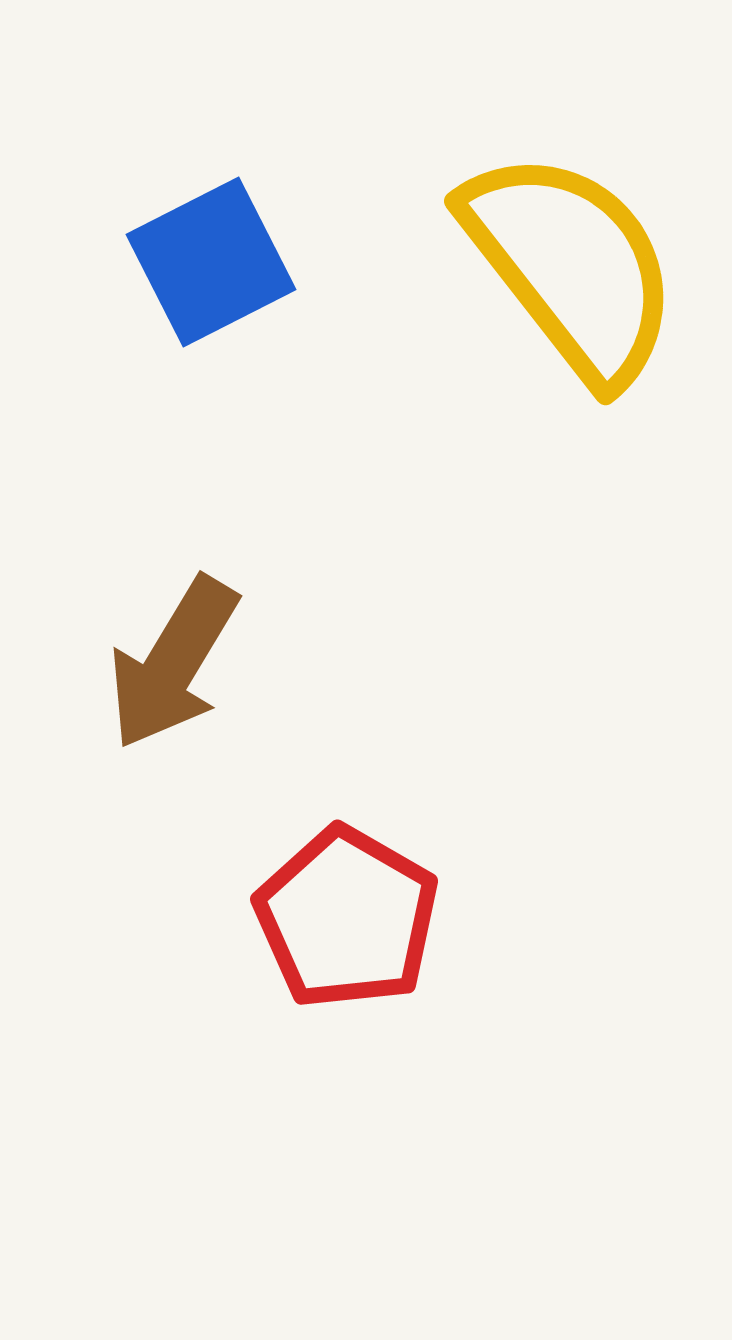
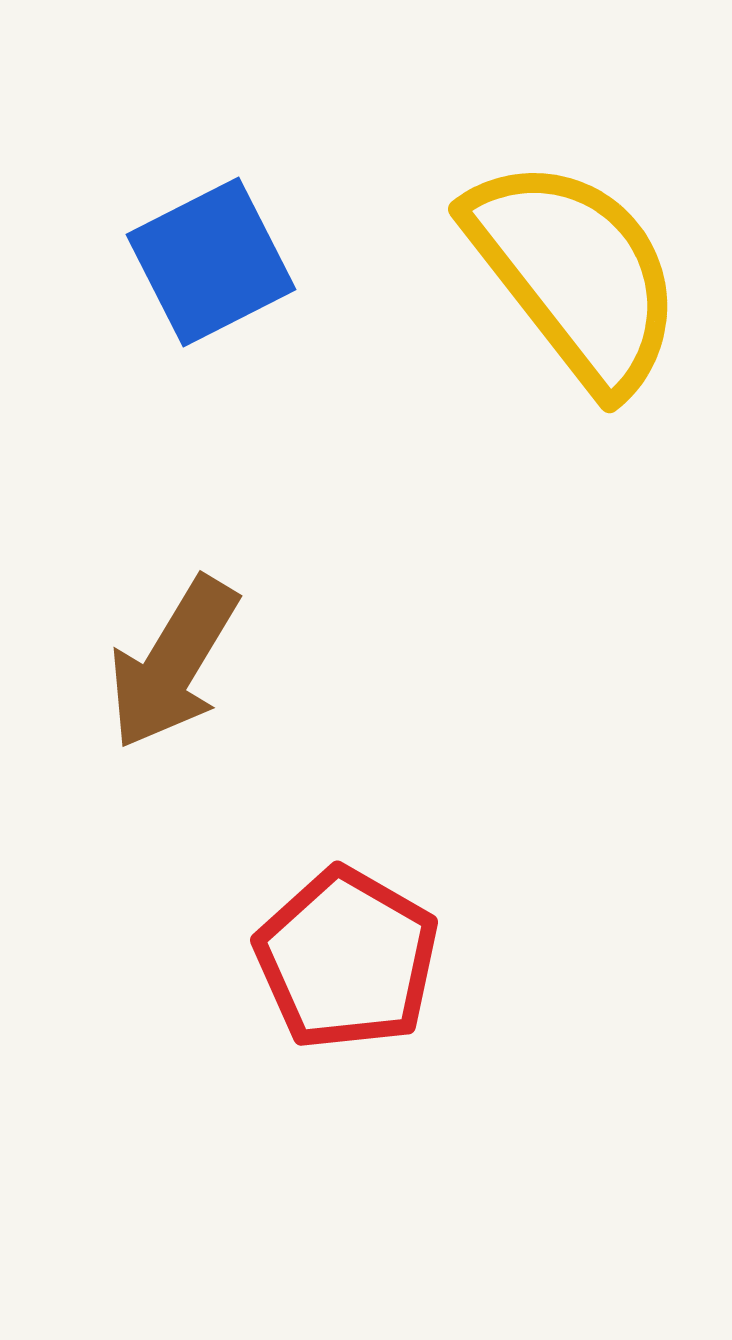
yellow semicircle: moved 4 px right, 8 px down
red pentagon: moved 41 px down
